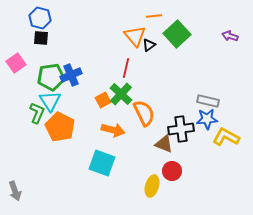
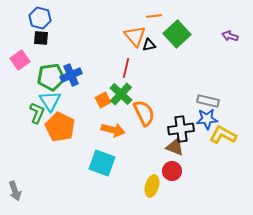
black triangle: rotated 24 degrees clockwise
pink square: moved 4 px right, 3 px up
yellow L-shape: moved 3 px left, 2 px up
brown triangle: moved 11 px right, 3 px down
